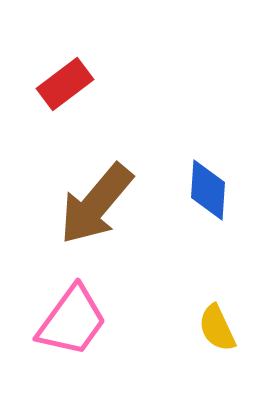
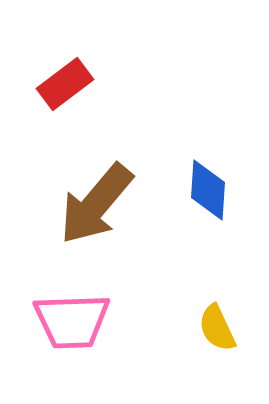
pink trapezoid: rotated 52 degrees clockwise
